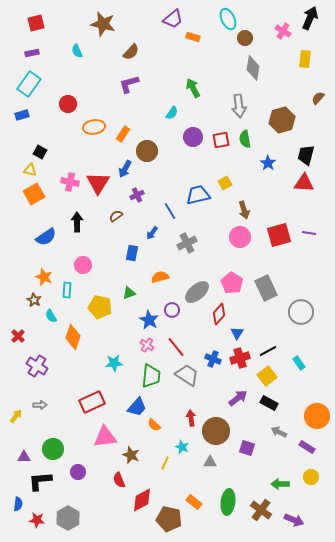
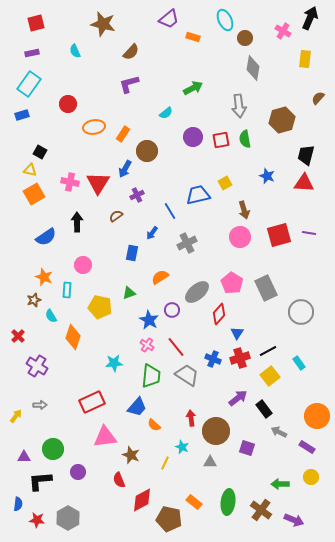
purple trapezoid at (173, 19): moved 4 px left
cyan ellipse at (228, 19): moved 3 px left, 1 px down
cyan semicircle at (77, 51): moved 2 px left
green arrow at (193, 88): rotated 90 degrees clockwise
cyan semicircle at (172, 113): moved 6 px left; rotated 16 degrees clockwise
blue star at (268, 163): moved 1 px left, 13 px down; rotated 14 degrees counterclockwise
orange semicircle at (160, 277): rotated 18 degrees counterclockwise
brown star at (34, 300): rotated 24 degrees clockwise
yellow square at (267, 376): moved 3 px right
black rectangle at (269, 403): moved 5 px left, 6 px down; rotated 24 degrees clockwise
